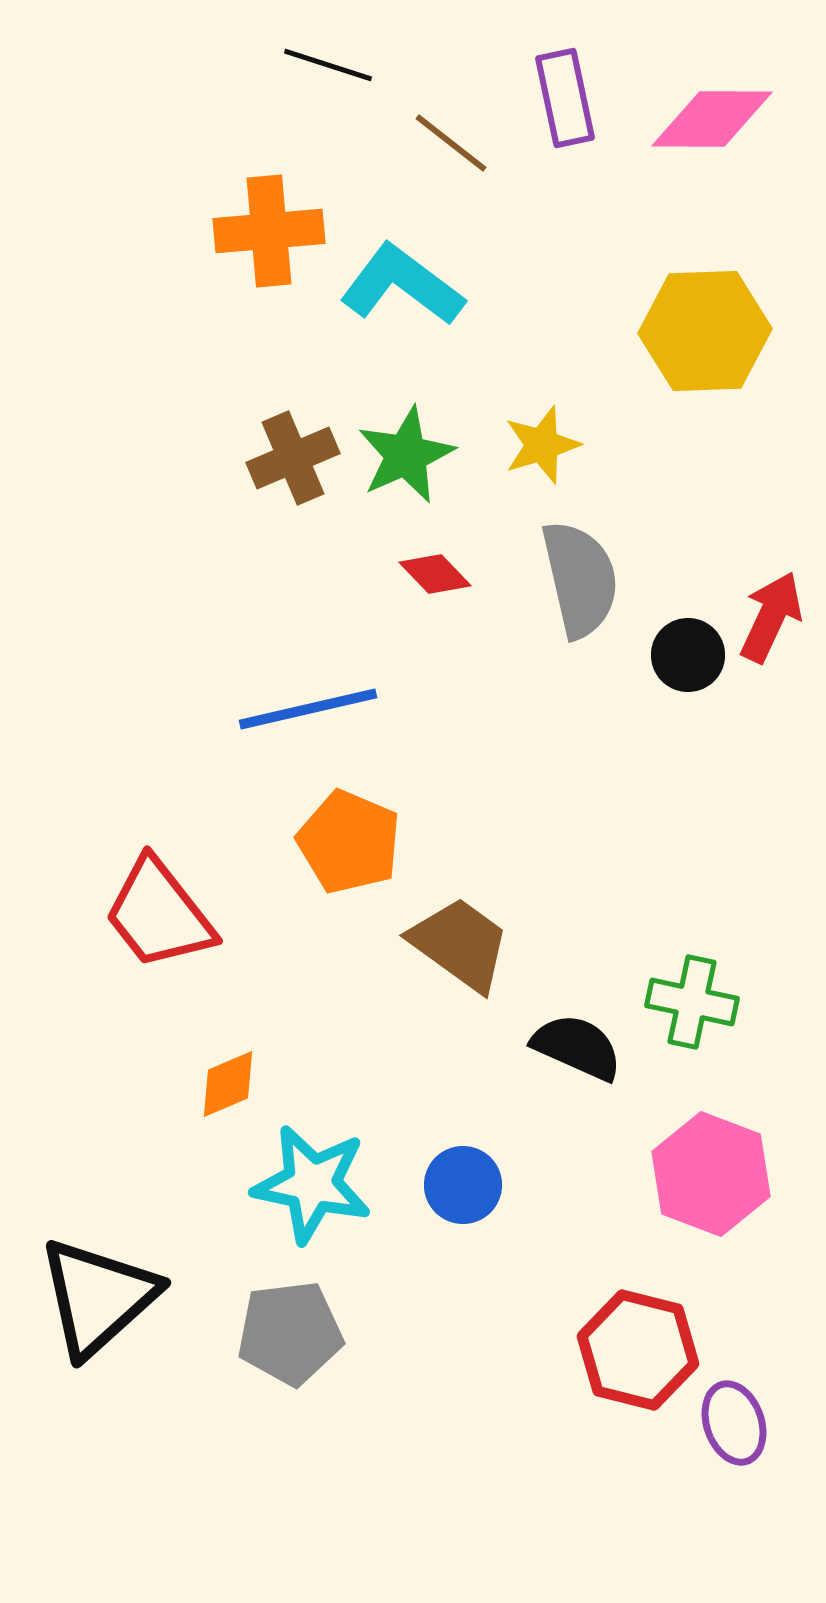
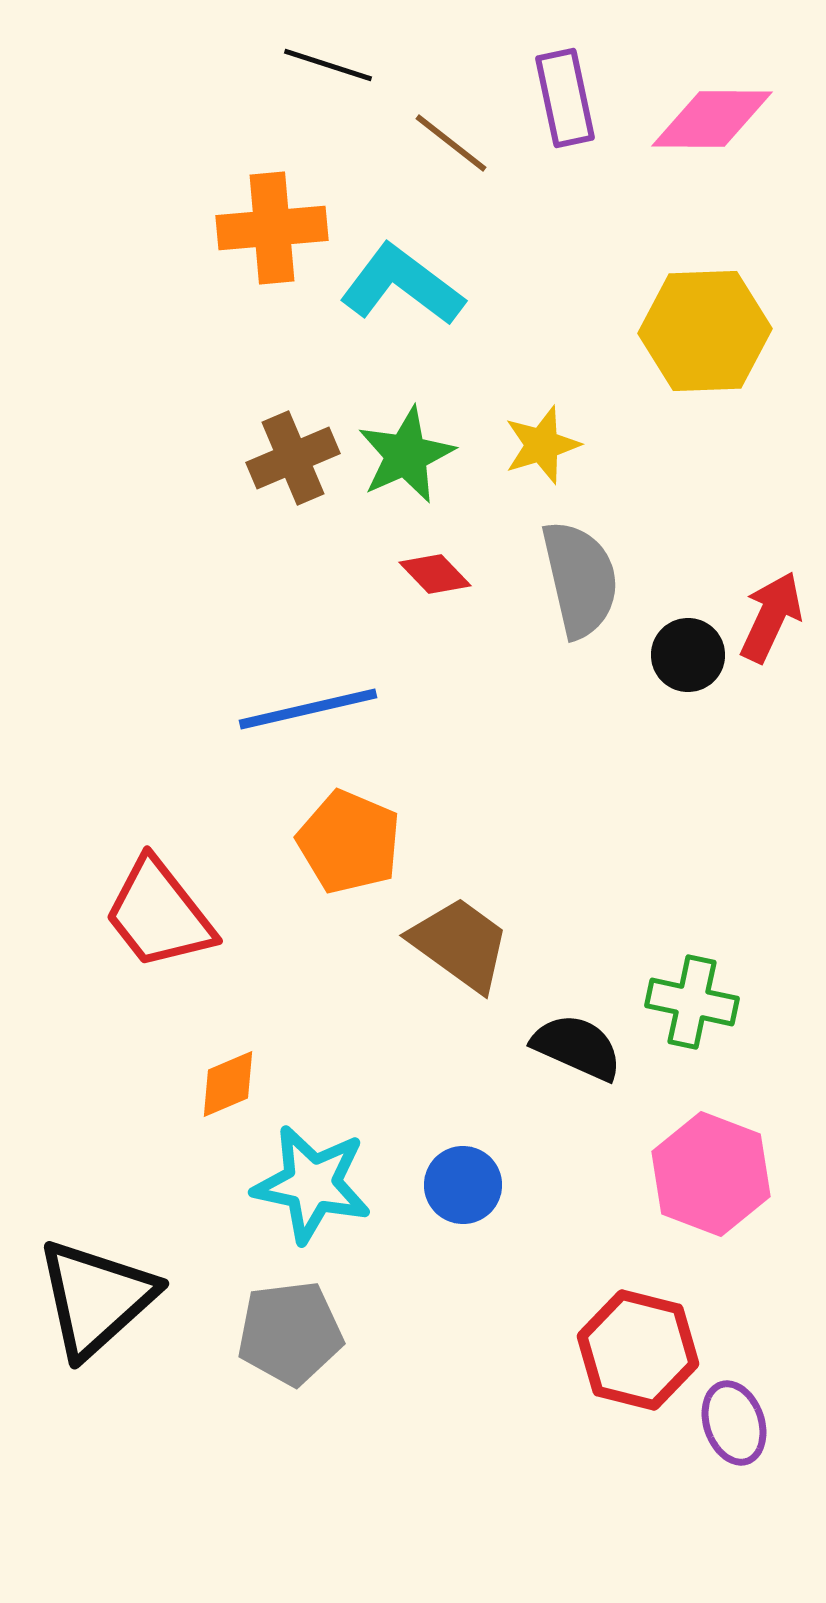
orange cross: moved 3 px right, 3 px up
black triangle: moved 2 px left, 1 px down
